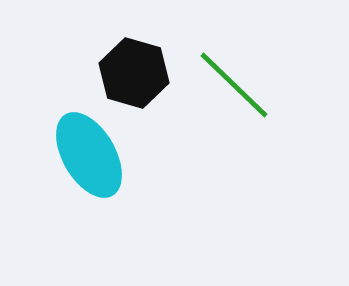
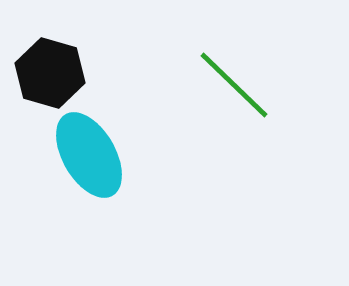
black hexagon: moved 84 px left
